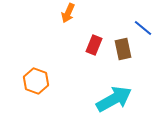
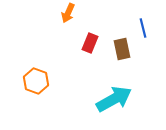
blue line: rotated 36 degrees clockwise
red rectangle: moved 4 px left, 2 px up
brown rectangle: moved 1 px left
